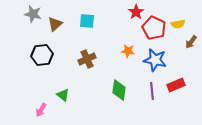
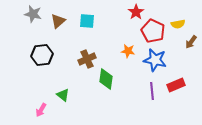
brown triangle: moved 3 px right, 3 px up
red pentagon: moved 1 px left, 3 px down
green diamond: moved 13 px left, 11 px up
